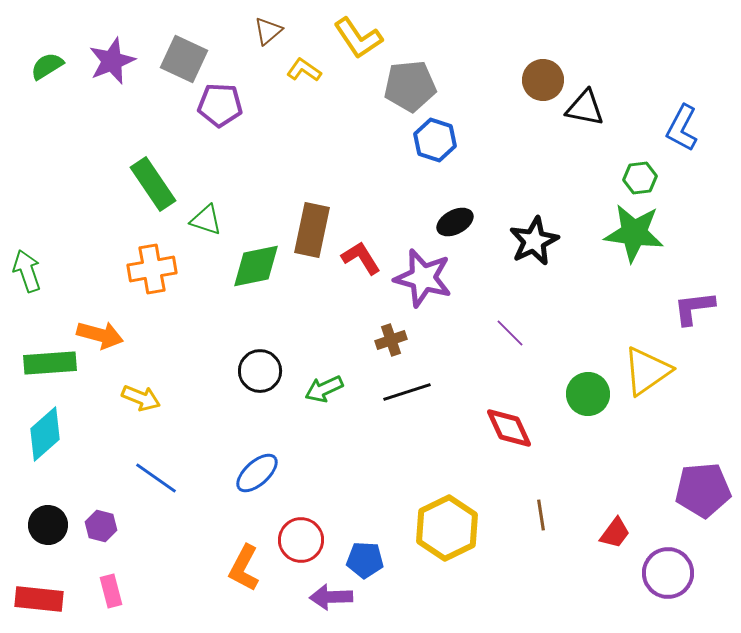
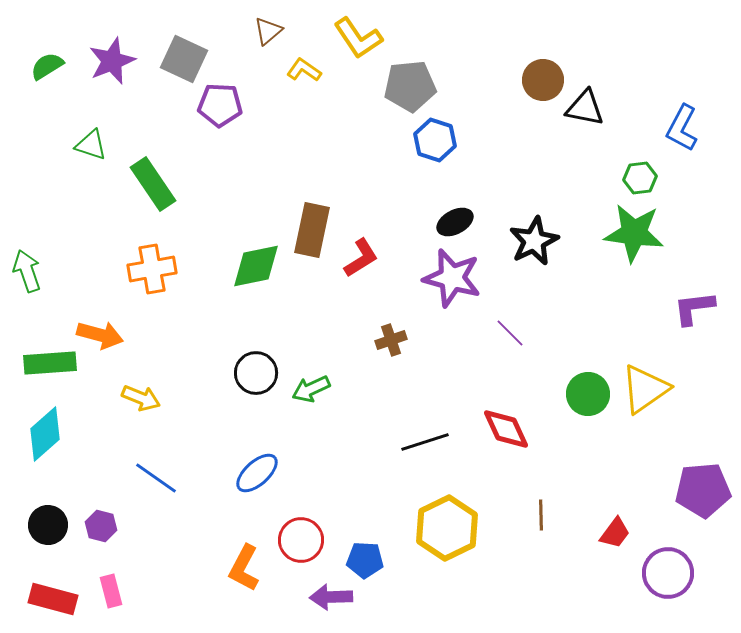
green triangle at (206, 220): moved 115 px left, 75 px up
red L-shape at (361, 258): rotated 90 degrees clockwise
purple star at (423, 278): moved 29 px right
black circle at (260, 371): moved 4 px left, 2 px down
yellow triangle at (647, 371): moved 2 px left, 18 px down
green arrow at (324, 389): moved 13 px left
black line at (407, 392): moved 18 px right, 50 px down
red diamond at (509, 428): moved 3 px left, 1 px down
brown line at (541, 515): rotated 8 degrees clockwise
red rectangle at (39, 599): moved 14 px right; rotated 9 degrees clockwise
